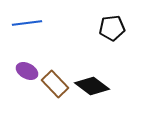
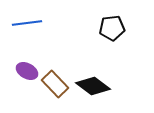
black diamond: moved 1 px right
